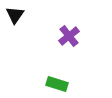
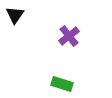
green rectangle: moved 5 px right
